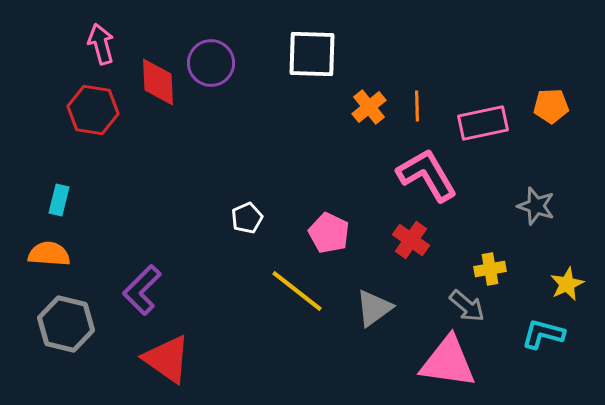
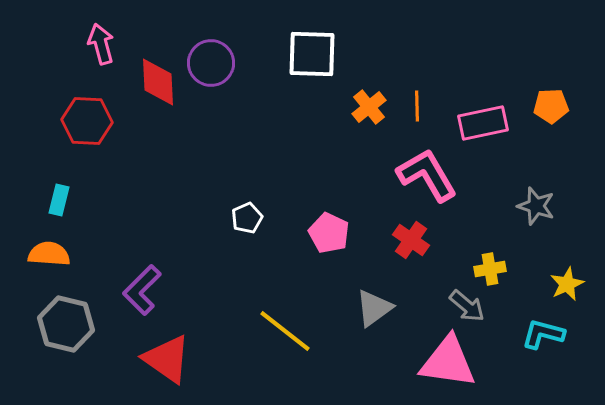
red hexagon: moved 6 px left, 11 px down; rotated 6 degrees counterclockwise
yellow line: moved 12 px left, 40 px down
